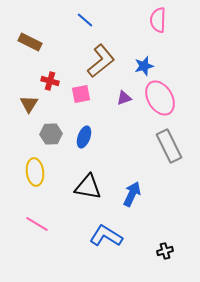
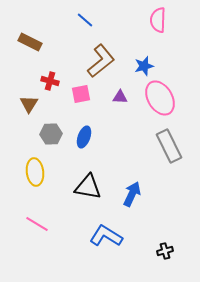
purple triangle: moved 4 px left, 1 px up; rotated 21 degrees clockwise
